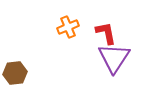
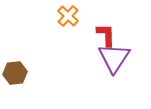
orange cross: moved 11 px up; rotated 25 degrees counterclockwise
red L-shape: moved 2 px down; rotated 10 degrees clockwise
